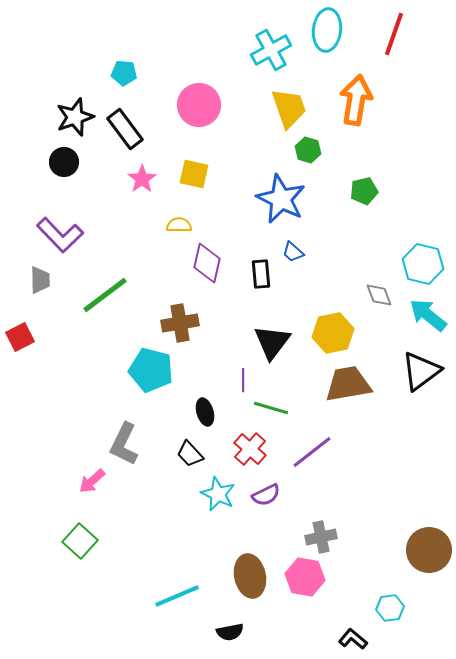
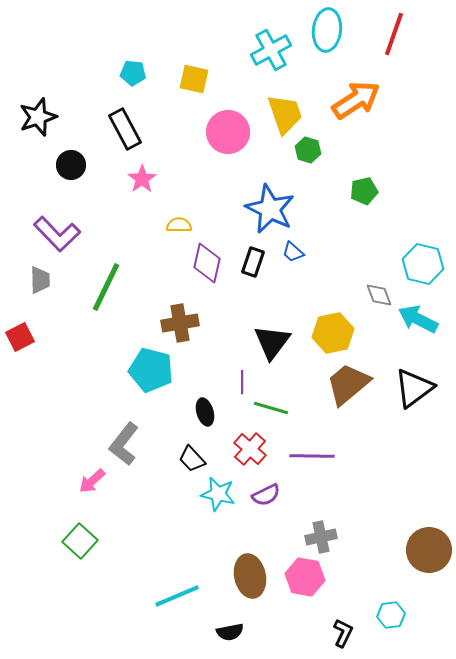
cyan pentagon at (124, 73): moved 9 px right
orange arrow at (356, 100): rotated 48 degrees clockwise
pink circle at (199, 105): moved 29 px right, 27 px down
yellow trapezoid at (289, 108): moved 4 px left, 6 px down
black star at (75, 117): moved 37 px left
black rectangle at (125, 129): rotated 9 degrees clockwise
black circle at (64, 162): moved 7 px right, 3 px down
yellow square at (194, 174): moved 95 px up
blue star at (281, 199): moved 11 px left, 10 px down
purple L-shape at (60, 235): moved 3 px left, 1 px up
black rectangle at (261, 274): moved 8 px left, 12 px up; rotated 24 degrees clockwise
green line at (105, 295): moved 1 px right, 8 px up; rotated 27 degrees counterclockwise
cyan arrow at (428, 315): moved 10 px left, 4 px down; rotated 12 degrees counterclockwise
black triangle at (421, 371): moved 7 px left, 17 px down
purple line at (243, 380): moved 1 px left, 2 px down
brown trapezoid at (348, 384): rotated 30 degrees counterclockwise
gray L-shape at (124, 444): rotated 12 degrees clockwise
purple line at (312, 452): moved 4 px down; rotated 39 degrees clockwise
black trapezoid at (190, 454): moved 2 px right, 5 px down
cyan star at (218, 494): rotated 12 degrees counterclockwise
cyan hexagon at (390, 608): moved 1 px right, 7 px down
black L-shape at (353, 639): moved 10 px left, 6 px up; rotated 76 degrees clockwise
